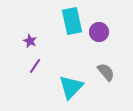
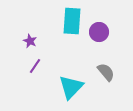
cyan rectangle: rotated 16 degrees clockwise
